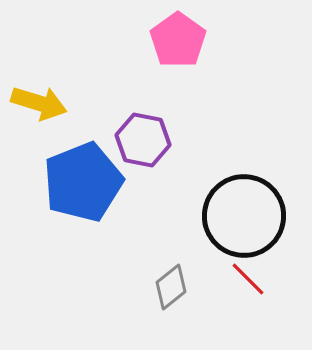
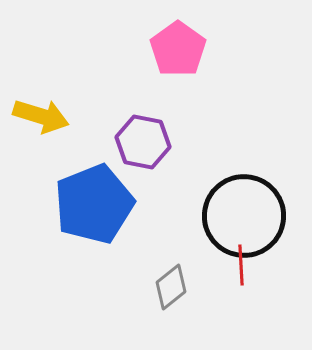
pink pentagon: moved 9 px down
yellow arrow: moved 2 px right, 13 px down
purple hexagon: moved 2 px down
blue pentagon: moved 11 px right, 22 px down
red line: moved 7 px left, 14 px up; rotated 42 degrees clockwise
